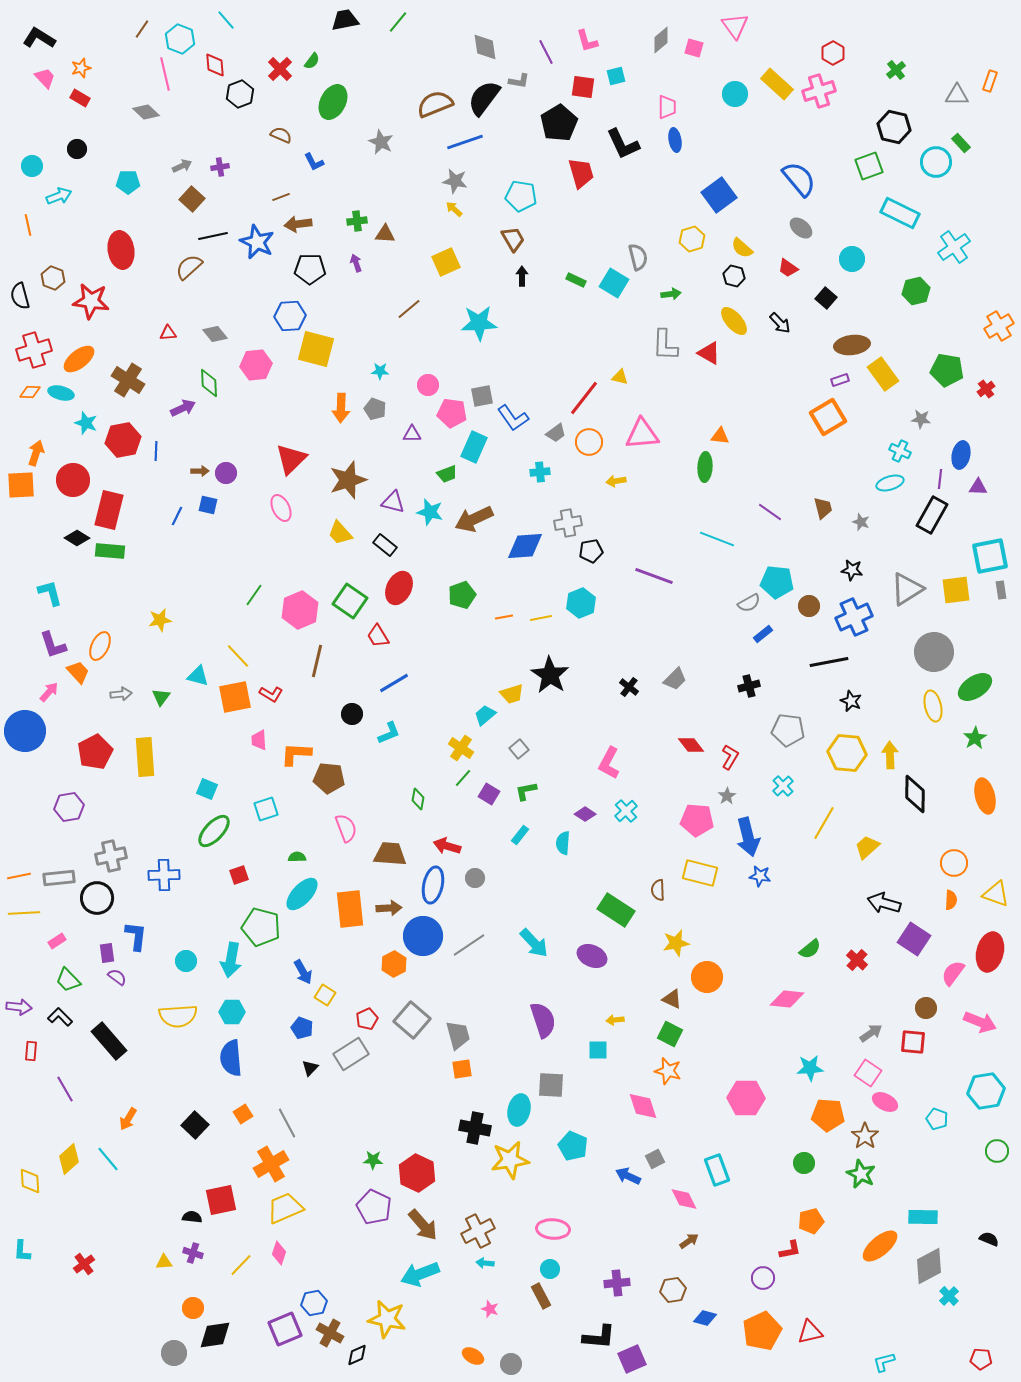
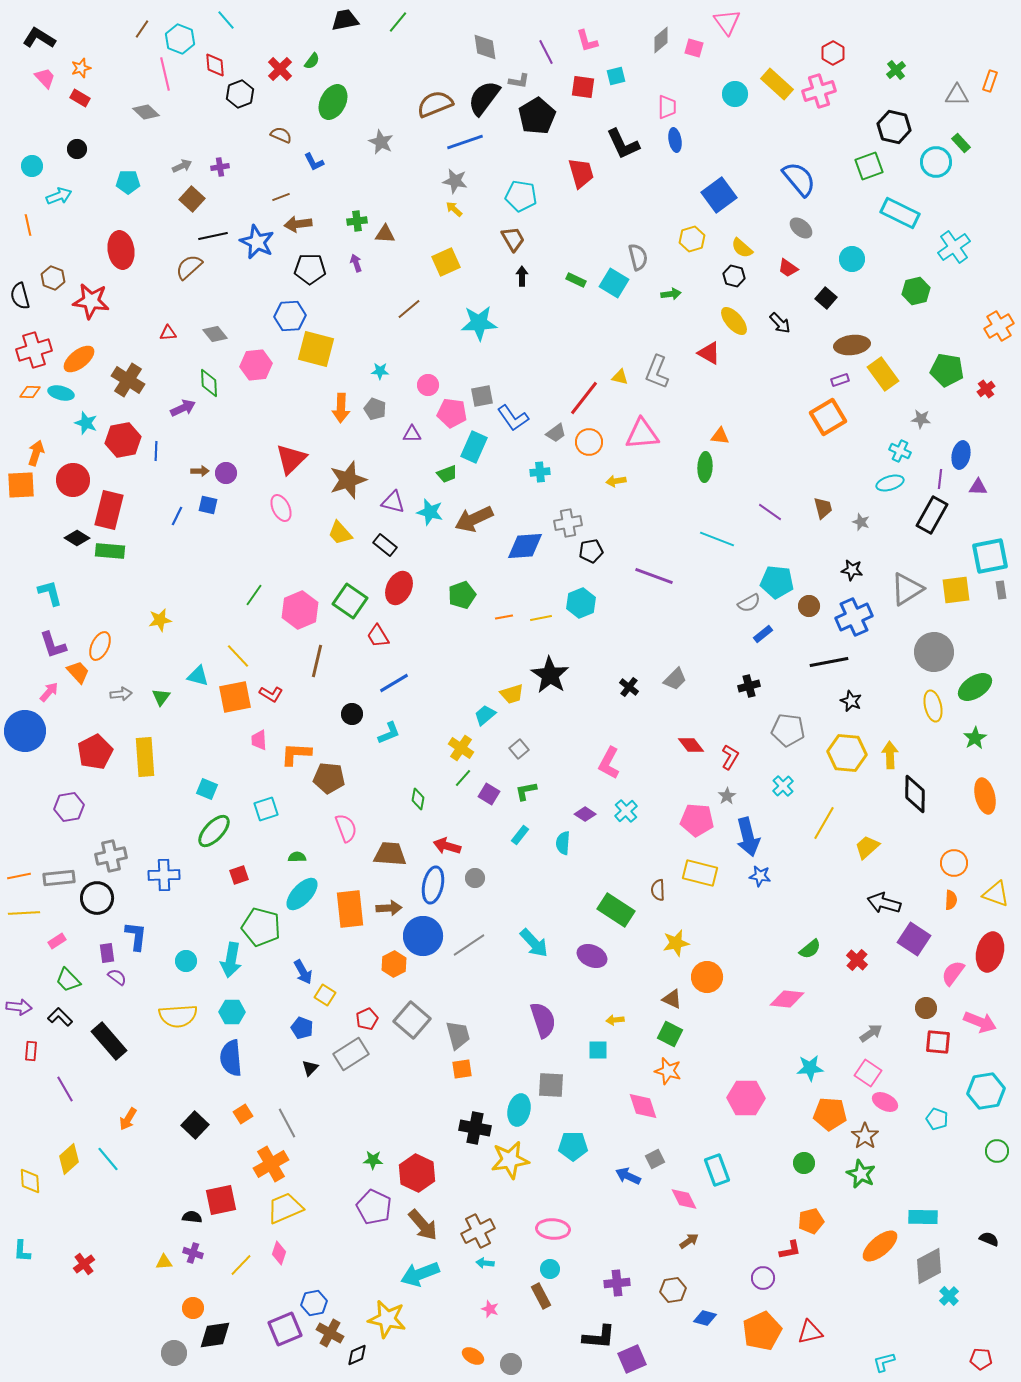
pink triangle at (735, 26): moved 8 px left, 4 px up
black pentagon at (559, 123): moved 22 px left, 7 px up
gray L-shape at (665, 345): moved 8 px left, 27 px down; rotated 20 degrees clockwise
red square at (913, 1042): moved 25 px right
orange pentagon at (828, 1115): moved 2 px right, 1 px up
cyan pentagon at (573, 1146): rotated 24 degrees counterclockwise
